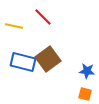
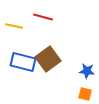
red line: rotated 30 degrees counterclockwise
